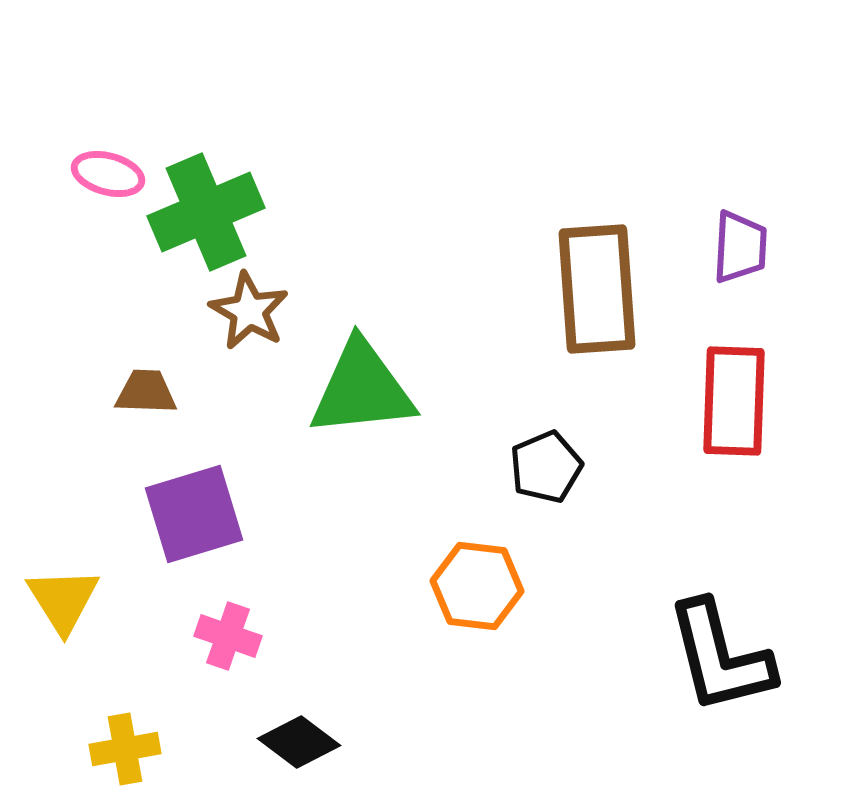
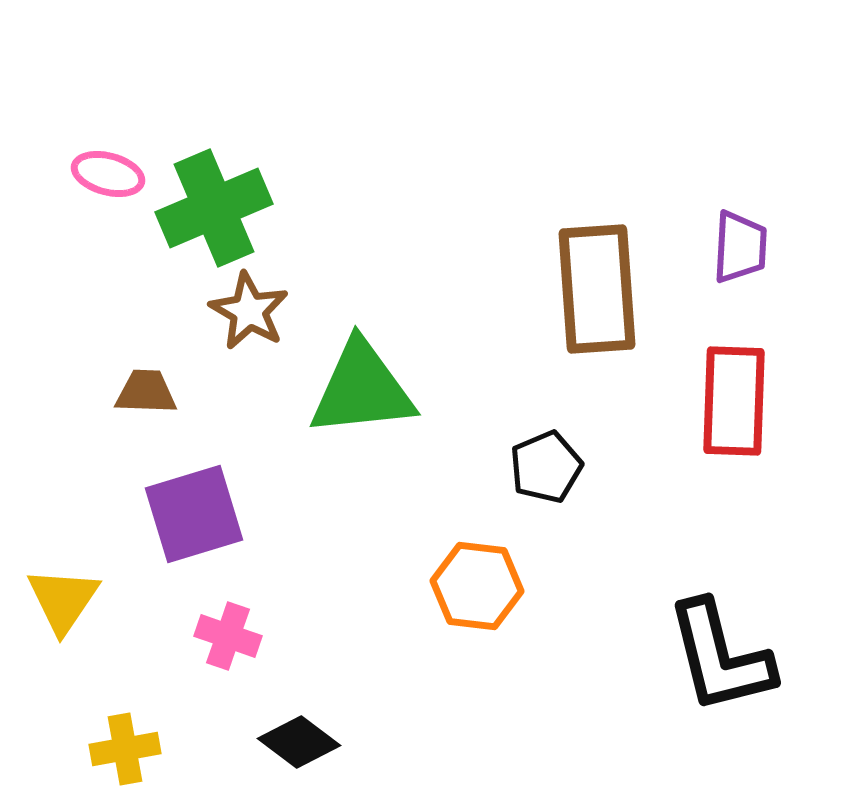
green cross: moved 8 px right, 4 px up
yellow triangle: rotated 6 degrees clockwise
